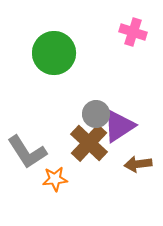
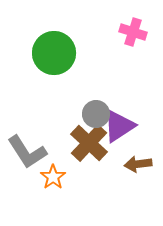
orange star: moved 2 px left, 2 px up; rotated 30 degrees counterclockwise
